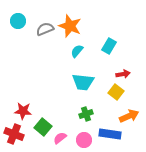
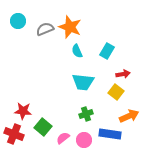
orange star: moved 1 px down
cyan rectangle: moved 2 px left, 5 px down
cyan semicircle: rotated 64 degrees counterclockwise
pink semicircle: moved 3 px right
